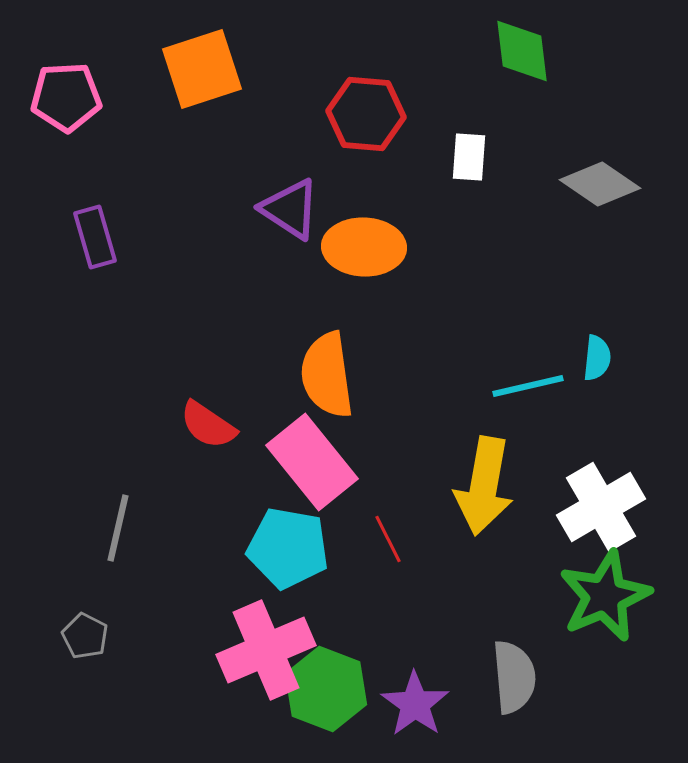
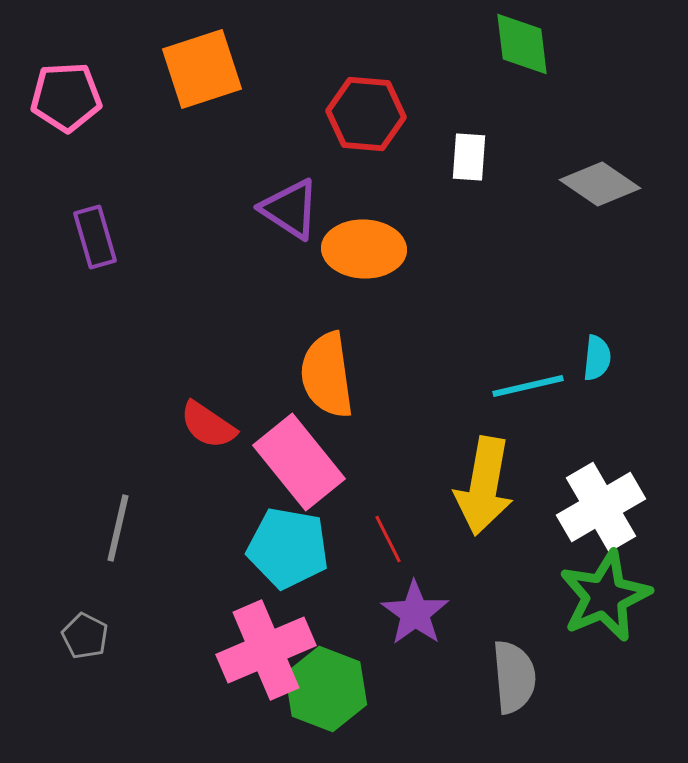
green diamond: moved 7 px up
orange ellipse: moved 2 px down
pink rectangle: moved 13 px left
purple star: moved 91 px up
